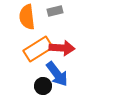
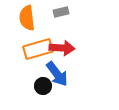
gray rectangle: moved 6 px right, 1 px down
orange semicircle: moved 1 px down
orange rectangle: rotated 16 degrees clockwise
